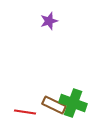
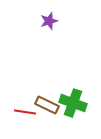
brown rectangle: moved 7 px left
